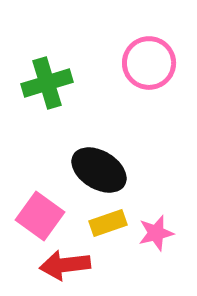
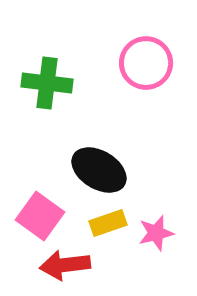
pink circle: moved 3 px left
green cross: rotated 24 degrees clockwise
